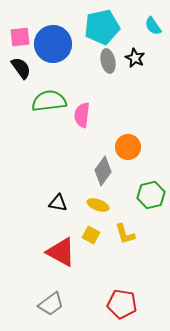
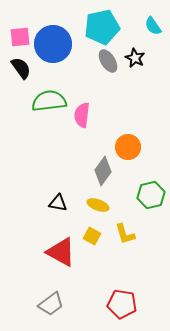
gray ellipse: rotated 20 degrees counterclockwise
yellow square: moved 1 px right, 1 px down
